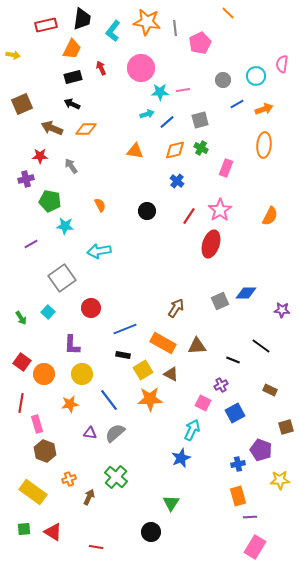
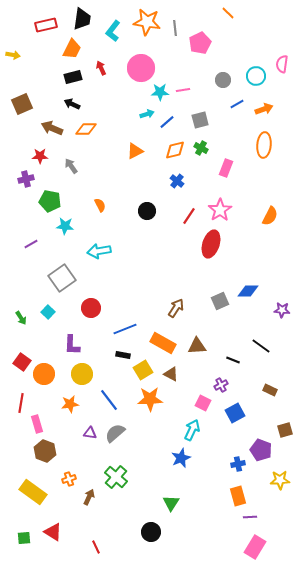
orange triangle at (135, 151): rotated 36 degrees counterclockwise
blue diamond at (246, 293): moved 2 px right, 2 px up
brown square at (286, 427): moved 1 px left, 3 px down
green square at (24, 529): moved 9 px down
red line at (96, 547): rotated 56 degrees clockwise
